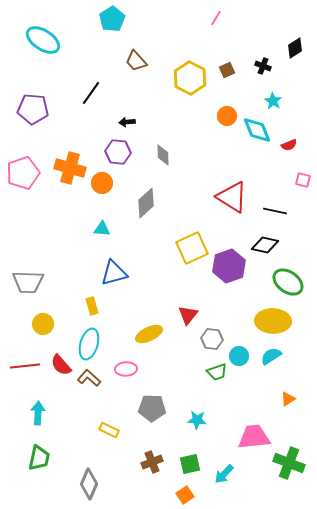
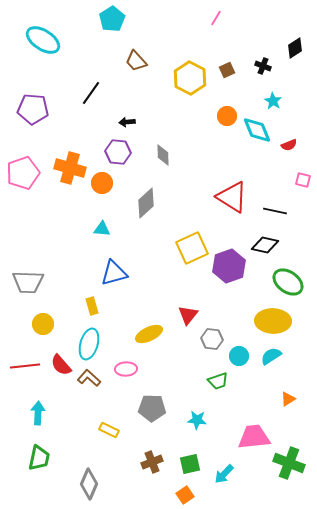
green trapezoid at (217, 372): moved 1 px right, 9 px down
